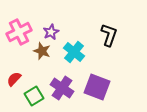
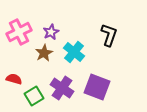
brown star: moved 2 px right, 2 px down; rotated 24 degrees clockwise
red semicircle: rotated 63 degrees clockwise
